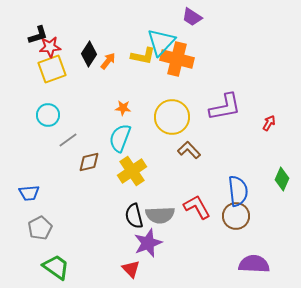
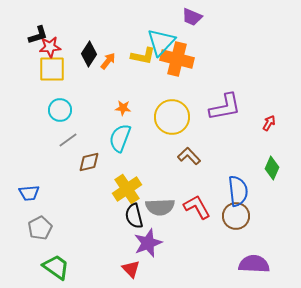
purple trapezoid: rotated 10 degrees counterclockwise
yellow square: rotated 20 degrees clockwise
cyan circle: moved 12 px right, 5 px up
brown L-shape: moved 6 px down
yellow cross: moved 5 px left, 18 px down
green diamond: moved 10 px left, 11 px up
gray semicircle: moved 8 px up
